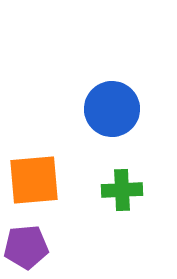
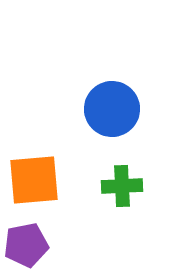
green cross: moved 4 px up
purple pentagon: moved 2 px up; rotated 6 degrees counterclockwise
